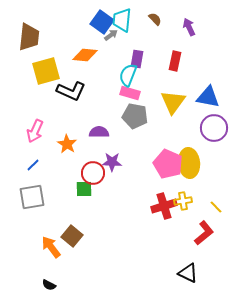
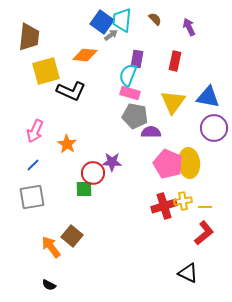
purple semicircle: moved 52 px right
yellow line: moved 11 px left; rotated 48 degrees counterclockwise
